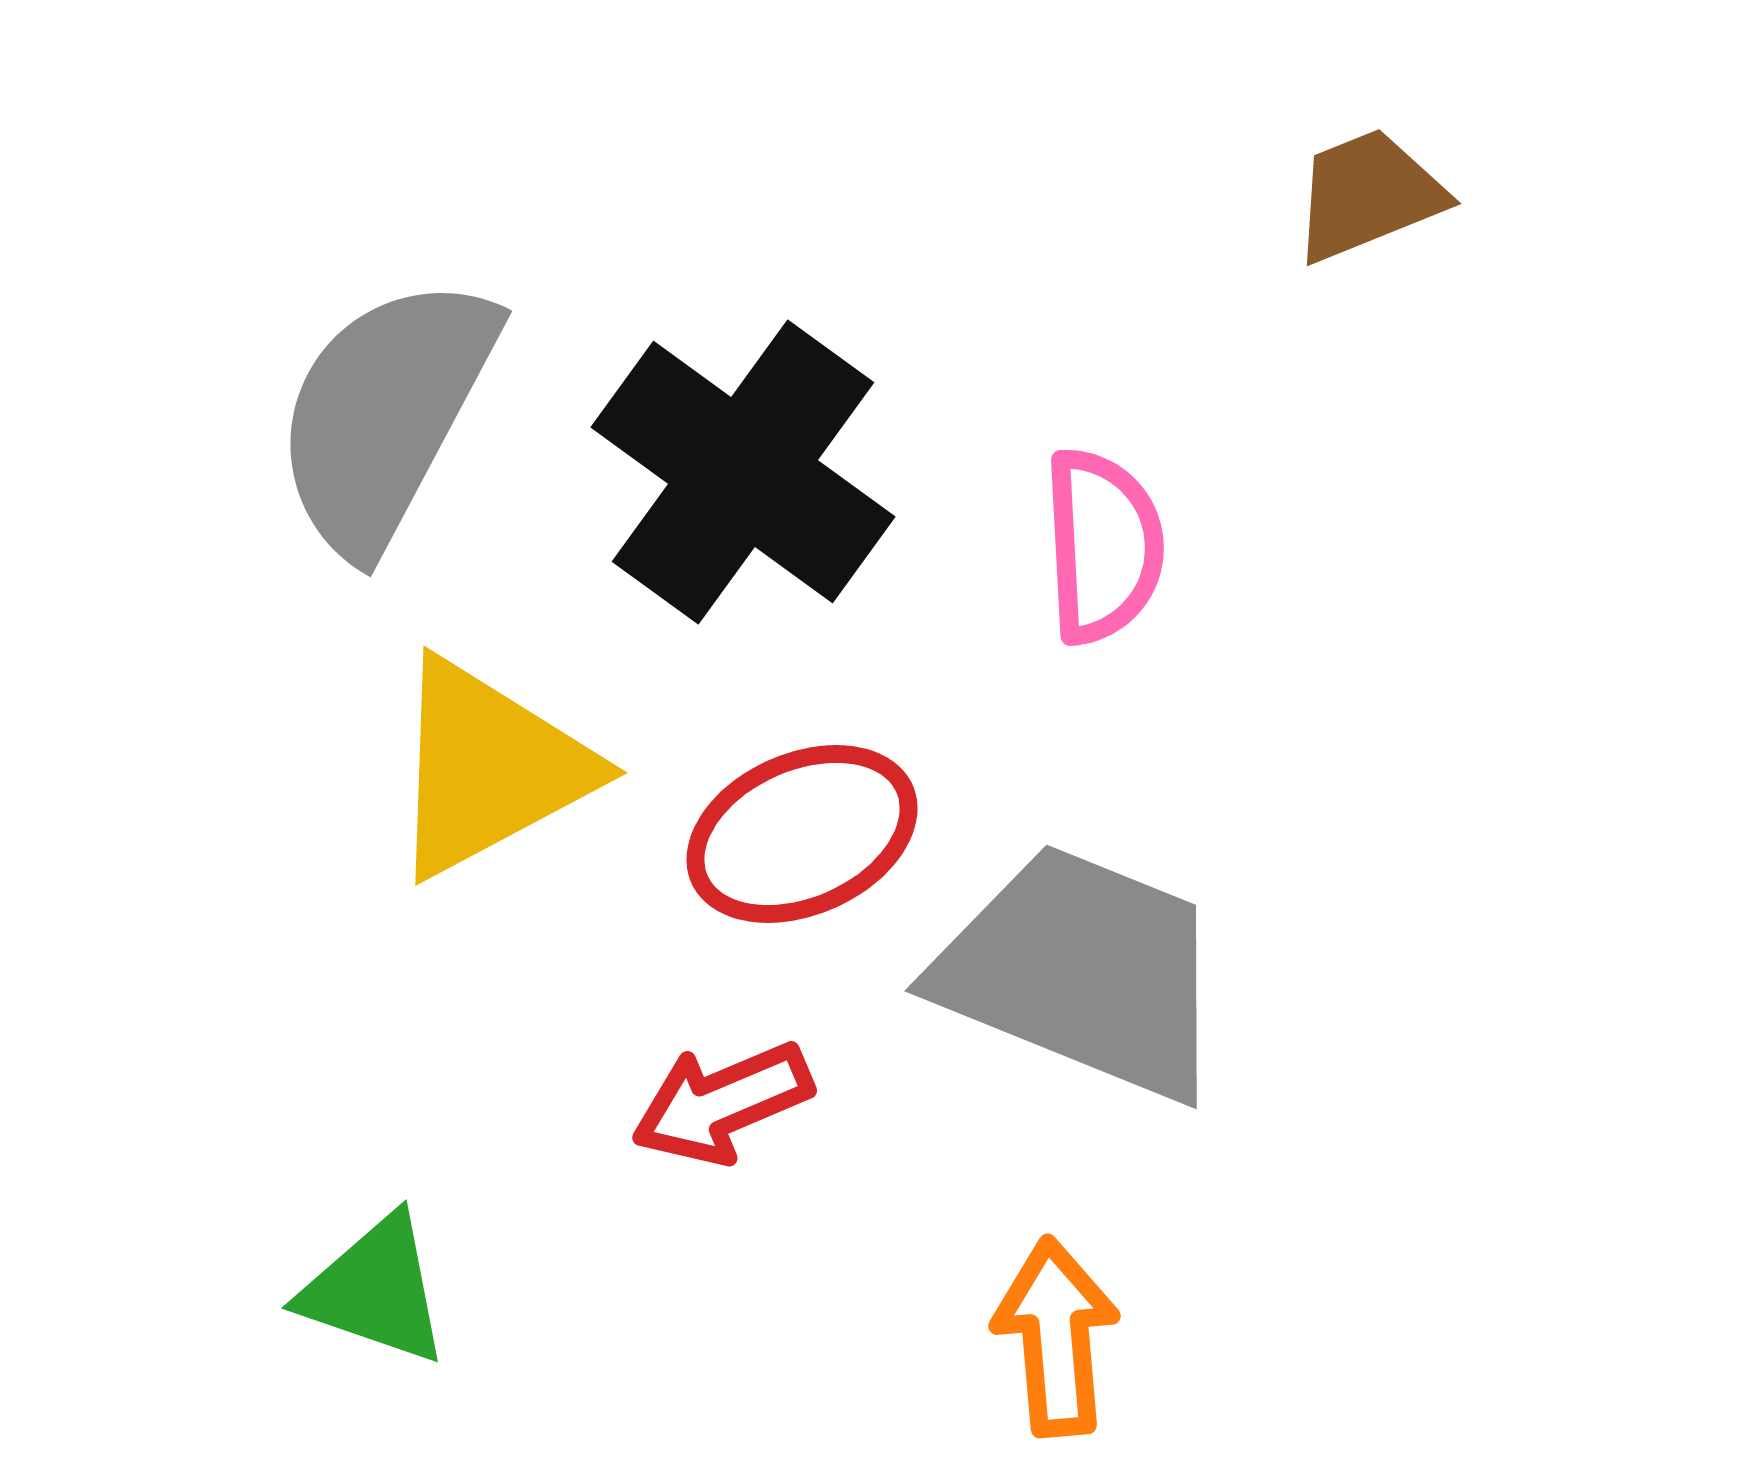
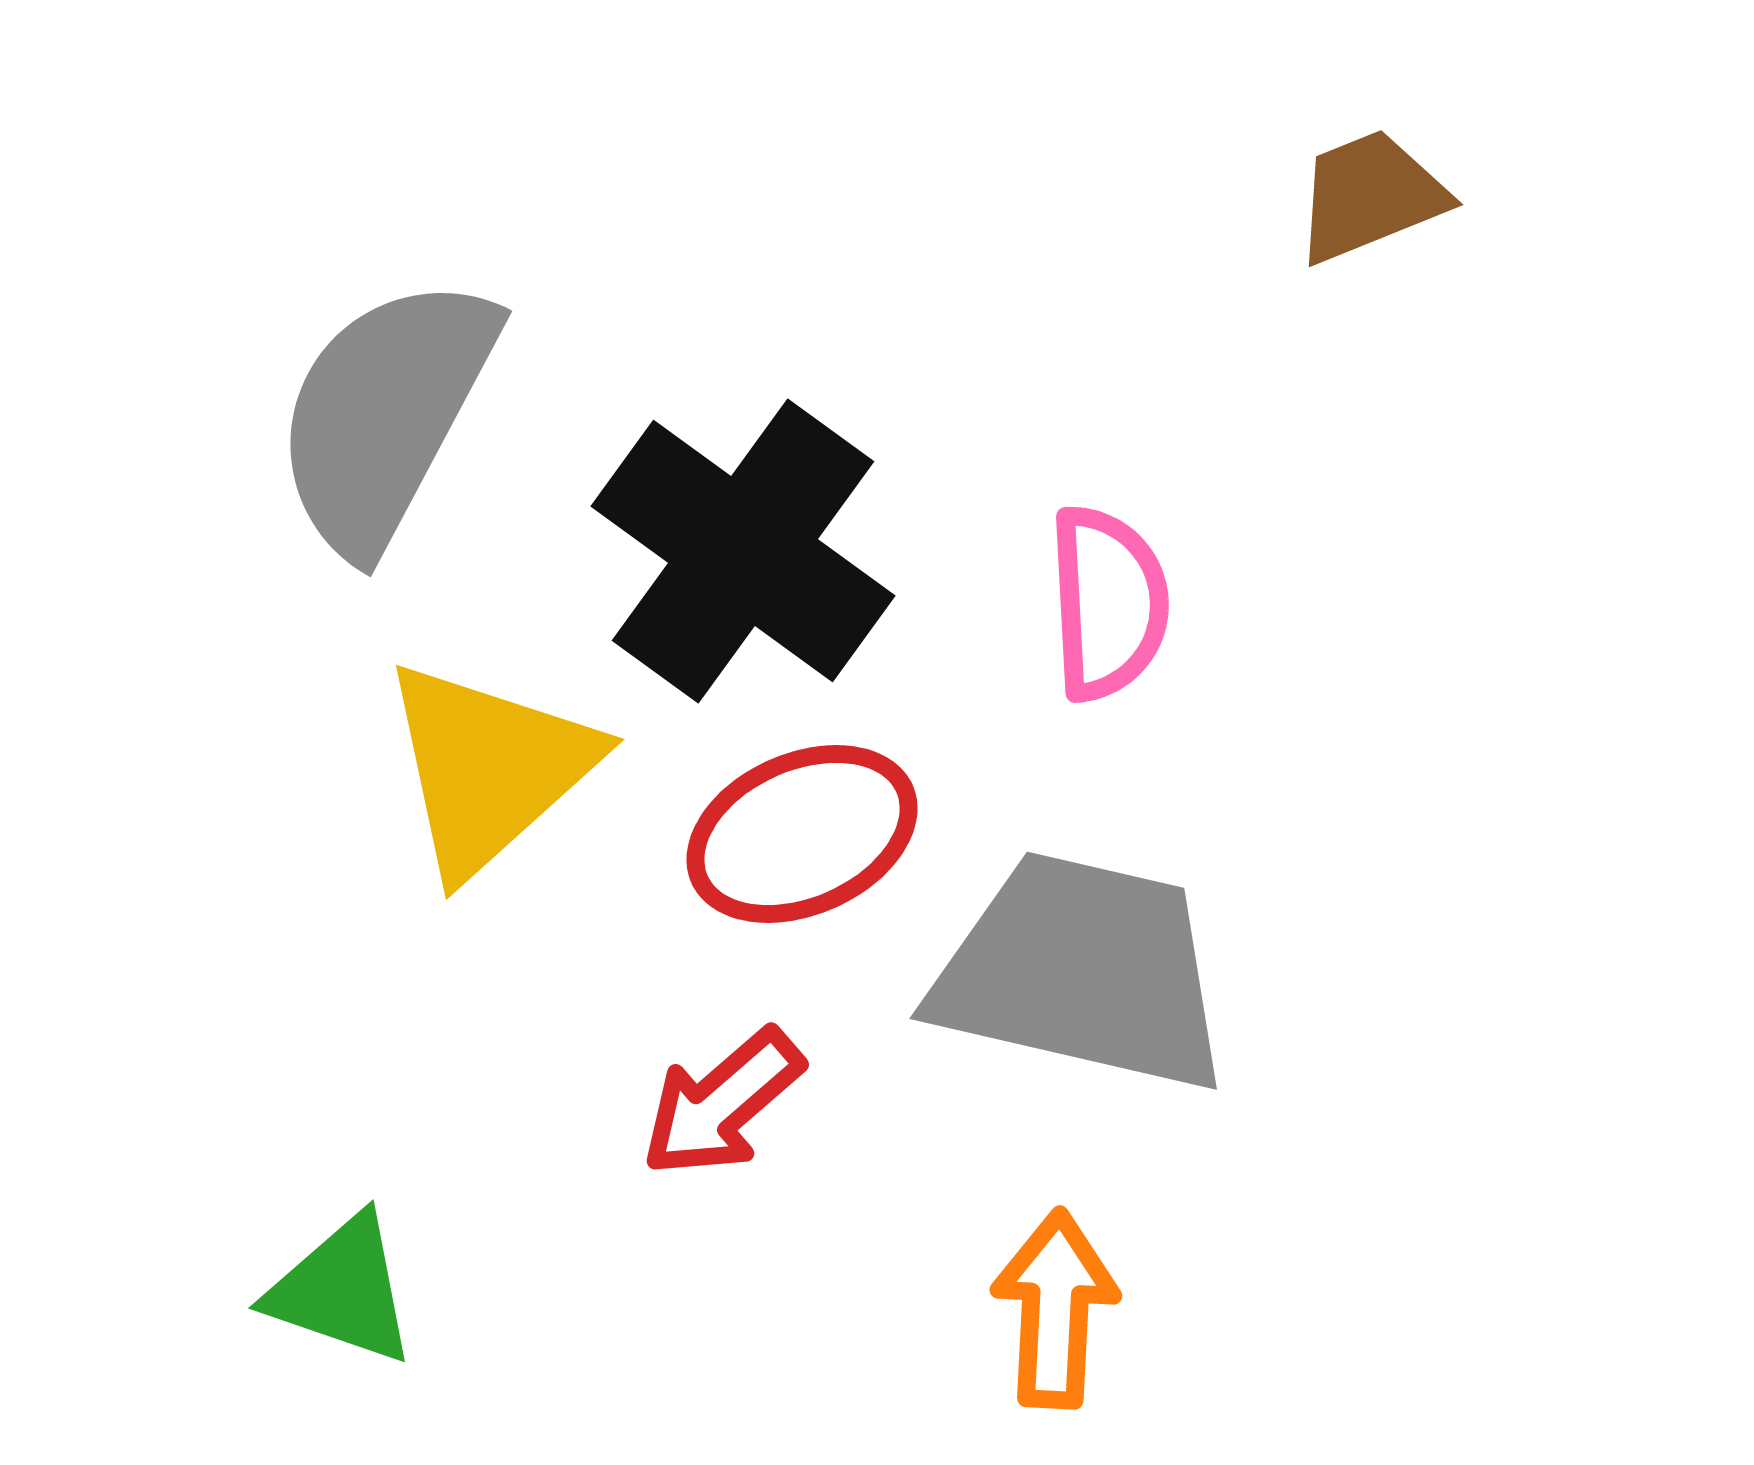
brown trapezoid: moved 2 px right, 1 px down
black cross: moved 79 px down
pink semicircle: moved 5 px right, 57 px down
yellow triangle: rotated 14 degrees counterclockwise
gray trapezoid: rotated 9 degrees counterclockwise
red arrow: rotated 18 degrees counterclockwise
green triangle: moved 33 px left
orange arrow: moved 1 px left, 28 px up; rotated 8 degrees clockwise
